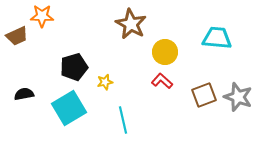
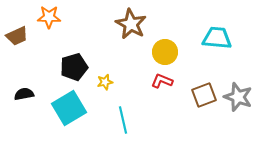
orange star: moved 7 px right, 1 px down
red L-shape: rotated 20 degrees counterclockwise
